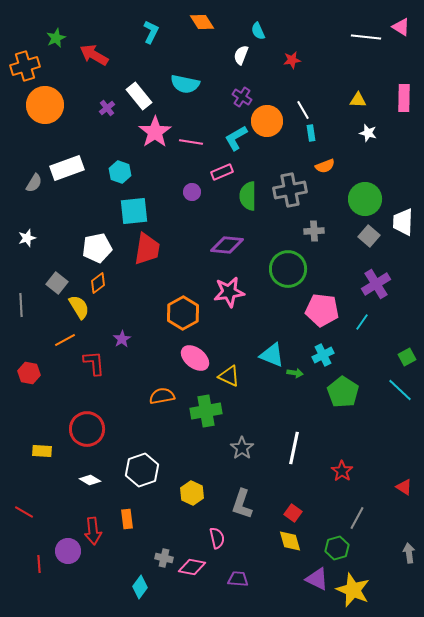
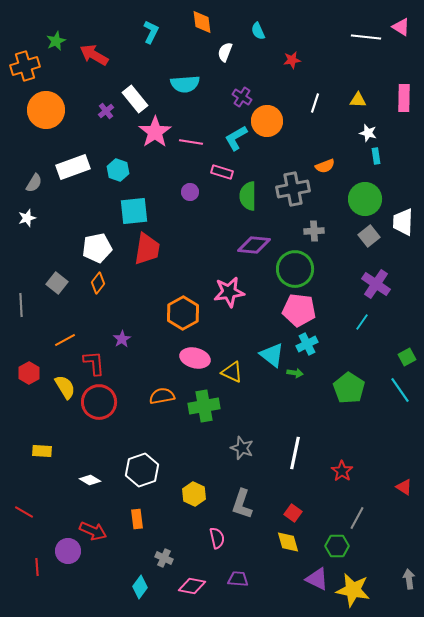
orange diamond at (202, 22): rotated 25 degrees clockwise
green star at (56, 38): moved 3 px down
white semicircle at (241, 55): moved 16 px left, 3 px up
cyan semicircle at (185, 84): rotated 16 degrees counterclockwise
white rectangle at (139, 96): moved 4 px left, 3 px down
orange circle at (45, 105): moved 1 px right, 5 px down
purple cross at (107, 108): moved 1 px left, 3 px down
white line at (303, 110): moved 12 px right, 7 px up; rotated 48 degrees clockwise
cyan rectangle at (311, 133): moved 65 px right, 23 px down
white rectangle at (67, 168): moved 6 px right, 1 px up
cyan hexagon at (120, 172): moved 2 px left, 2 px up
pink rectangle at (222, 172): rotated 40 degrees clockwise
gray cross at (290, 190): moved 3 px right, 1 px up
purple circle at (192, 192): moved 2 px left
gray square at (369, 236): rotated 10 degrees clockwise
white star at (27, 238): moved 20 px up
purple diamond at (227, 245): moved 27 px right
green circle at (288, 269): moved 7 px right
orange diamond at (98, 283): rotated 15 degrees counterclockwise
purple cross at (376, 284): rotated 24 degrees counterclockwise
yellow semicircle at (79, 307): moved 14 px left, 80 px down
pink pentagon at (322, 310): moved 23 px left
cyan triangle at (272, 355): rotated 16 degrees clockwise
cyan cross at (323, 355): moved 16 px left, 11 px up
pink ellipse at (195, 358): rotated 24 degrees counterclockwise
red hexagon at (29, 373): rotated 20 degrees clockwise
yellow triangle at (229, 376): moved 3 px right, 4 px up
cyan line at (400, 390): rotated 12 degrees clockwise
green pentagon at (343, 392): moved 6 px right, 4 px up
green cross at (206, 411): moved 2 px left, 5 px up
red circle at (87, 429): moved 12 px right, 27 px up
gray star at (242, 448): rotated 15 degrees counterclockwise
white line at (294, 448): moved 1 px right, 5 px down
yellow hexagon at (192, 493): moved 2 px right, 1 px down
orange rectangle at (127, 519): moved 10 px right
red arrow at (93, 531): rotated 60 degrees counterclockwise
yellow diamond at (290, 541): moved 2 px left, 1 px down
green hexagon at (337, 548): moved 2 px up; rotated 15 degrees clockwise
gray arrow at (409, 553): moved 26 px down
gray cross at (164, 558): rotated 12 degrees clockwise
red line at (39, 564): moved 2 px left, 3 px down
pink diamond at (192, 567): moved 19 px down
yellow star at (353, 590): rotated 12 degrees counterclockwise
